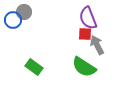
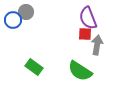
gray circle: moved 2 px right
gray arrow: rotated 36 degrees clockwise
green semicircle: moved 4 px left, 4 px down
